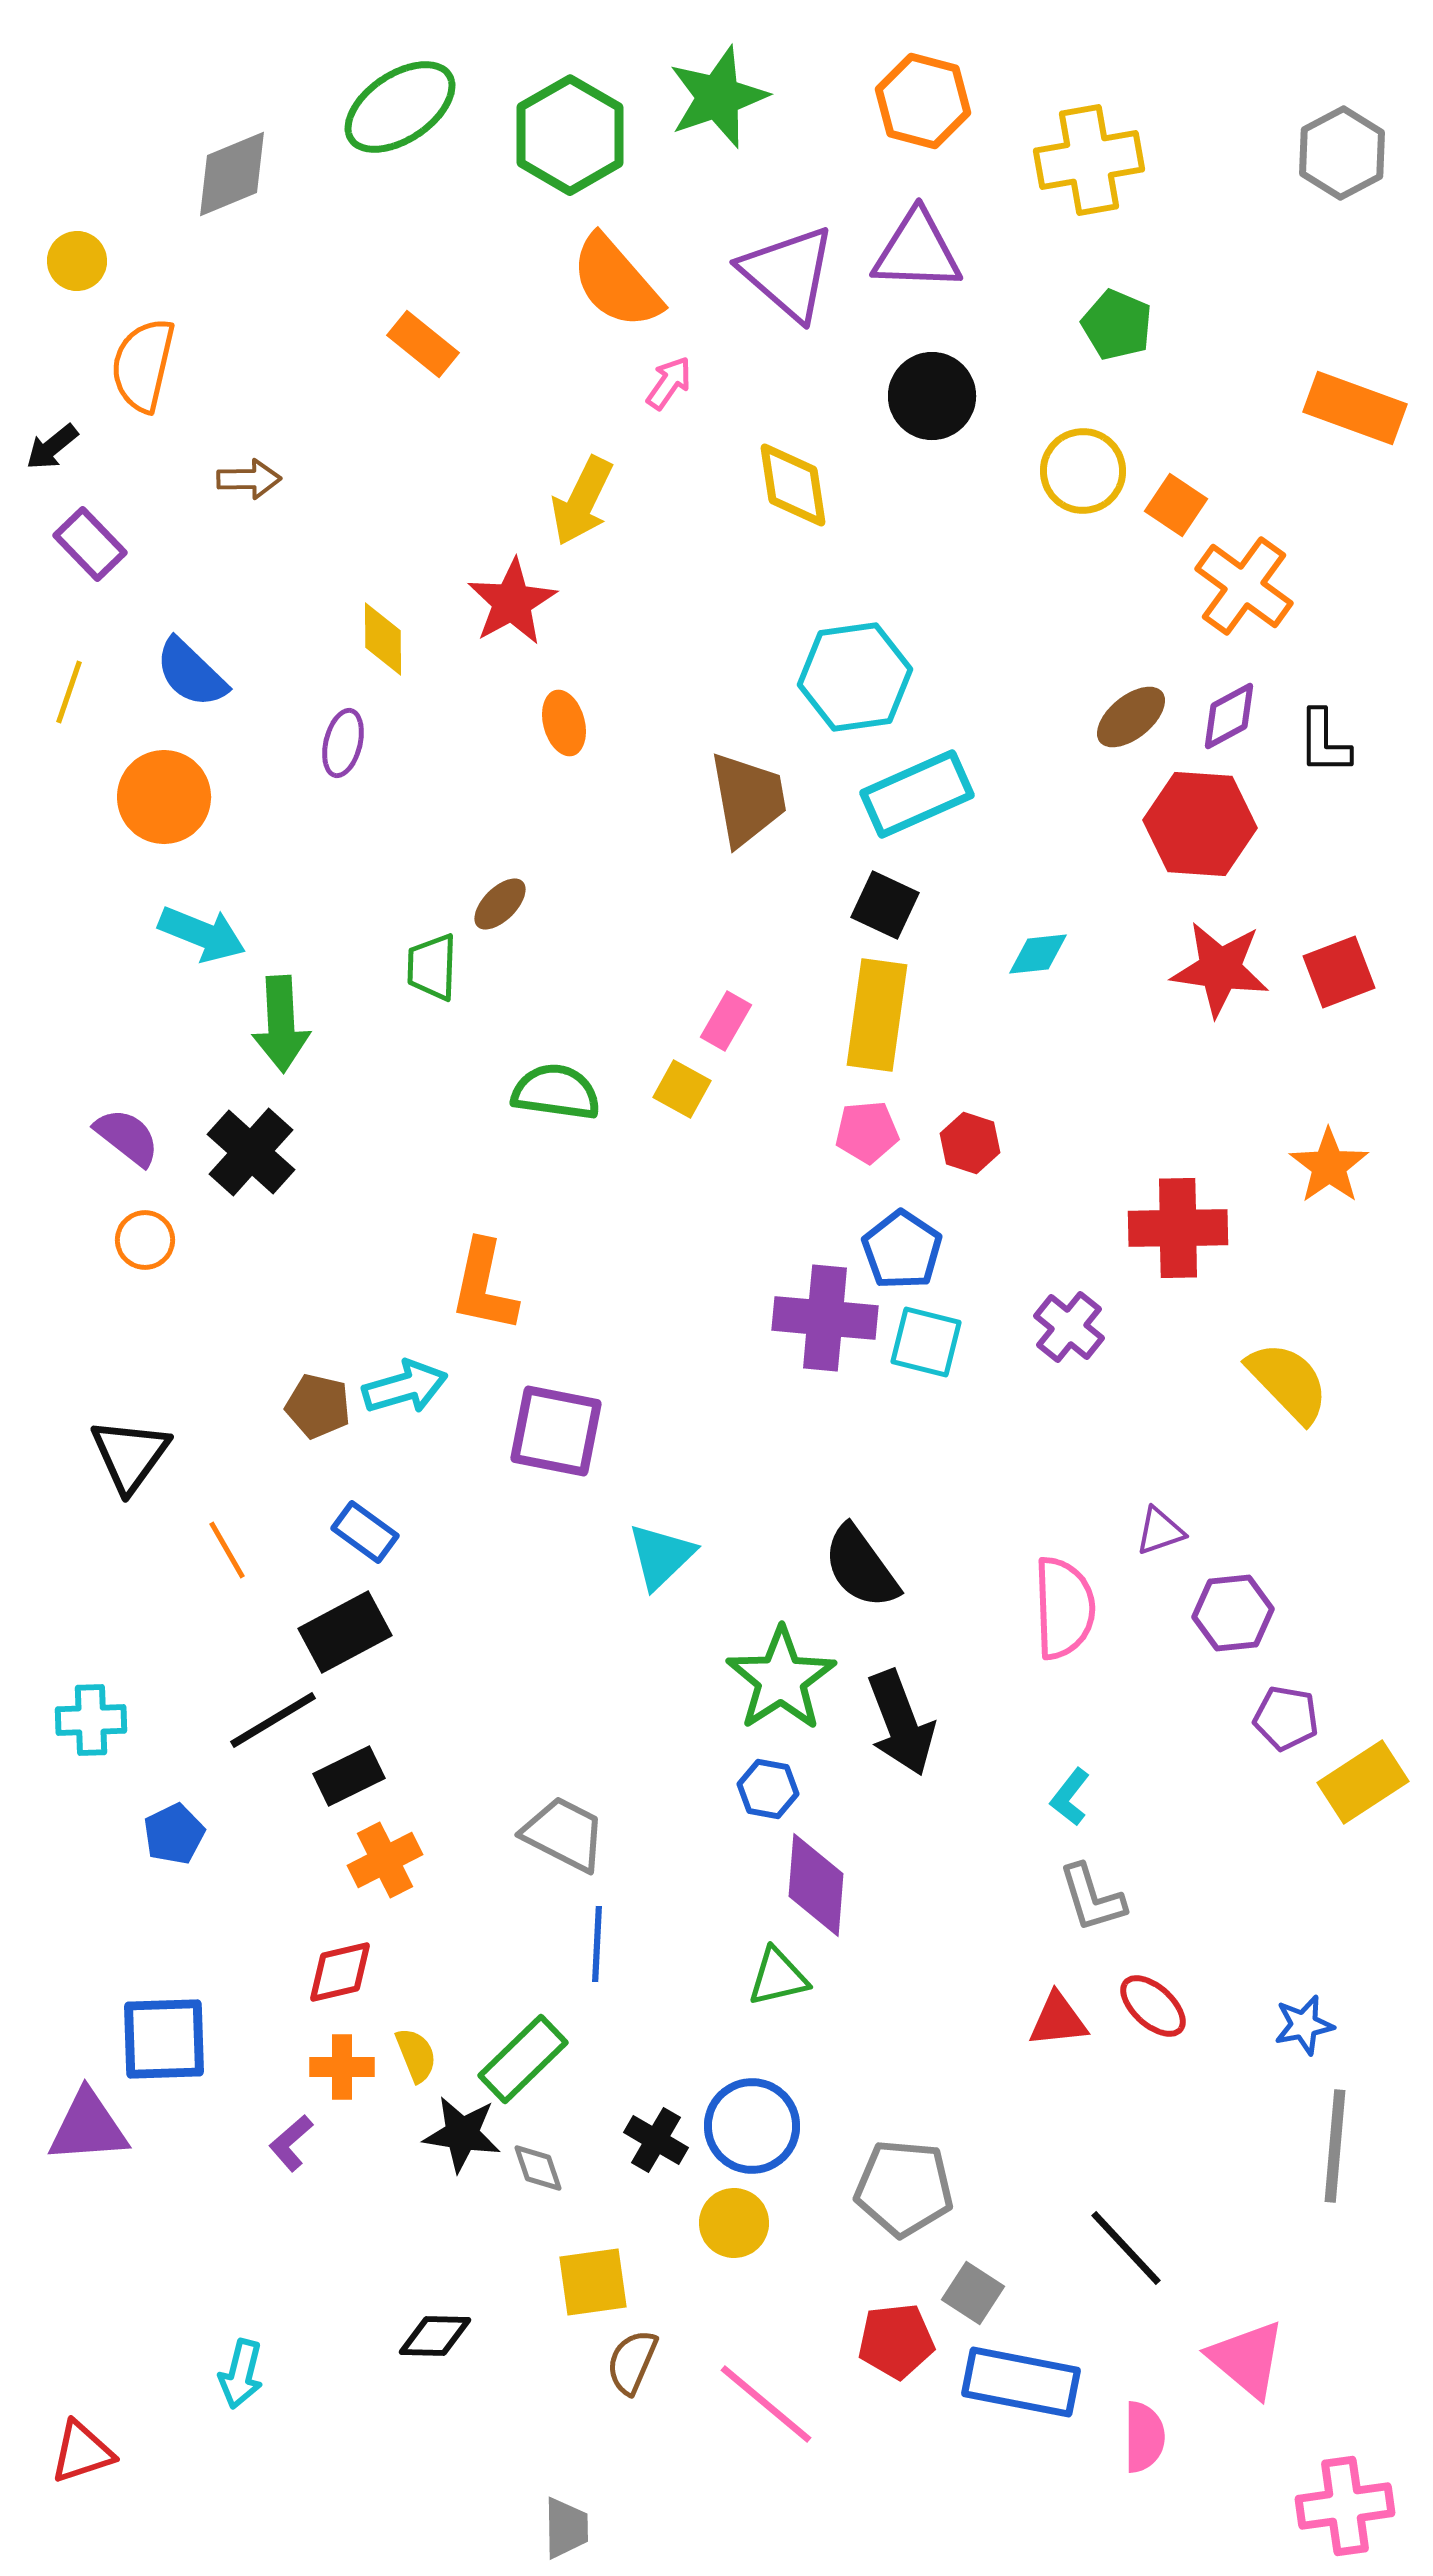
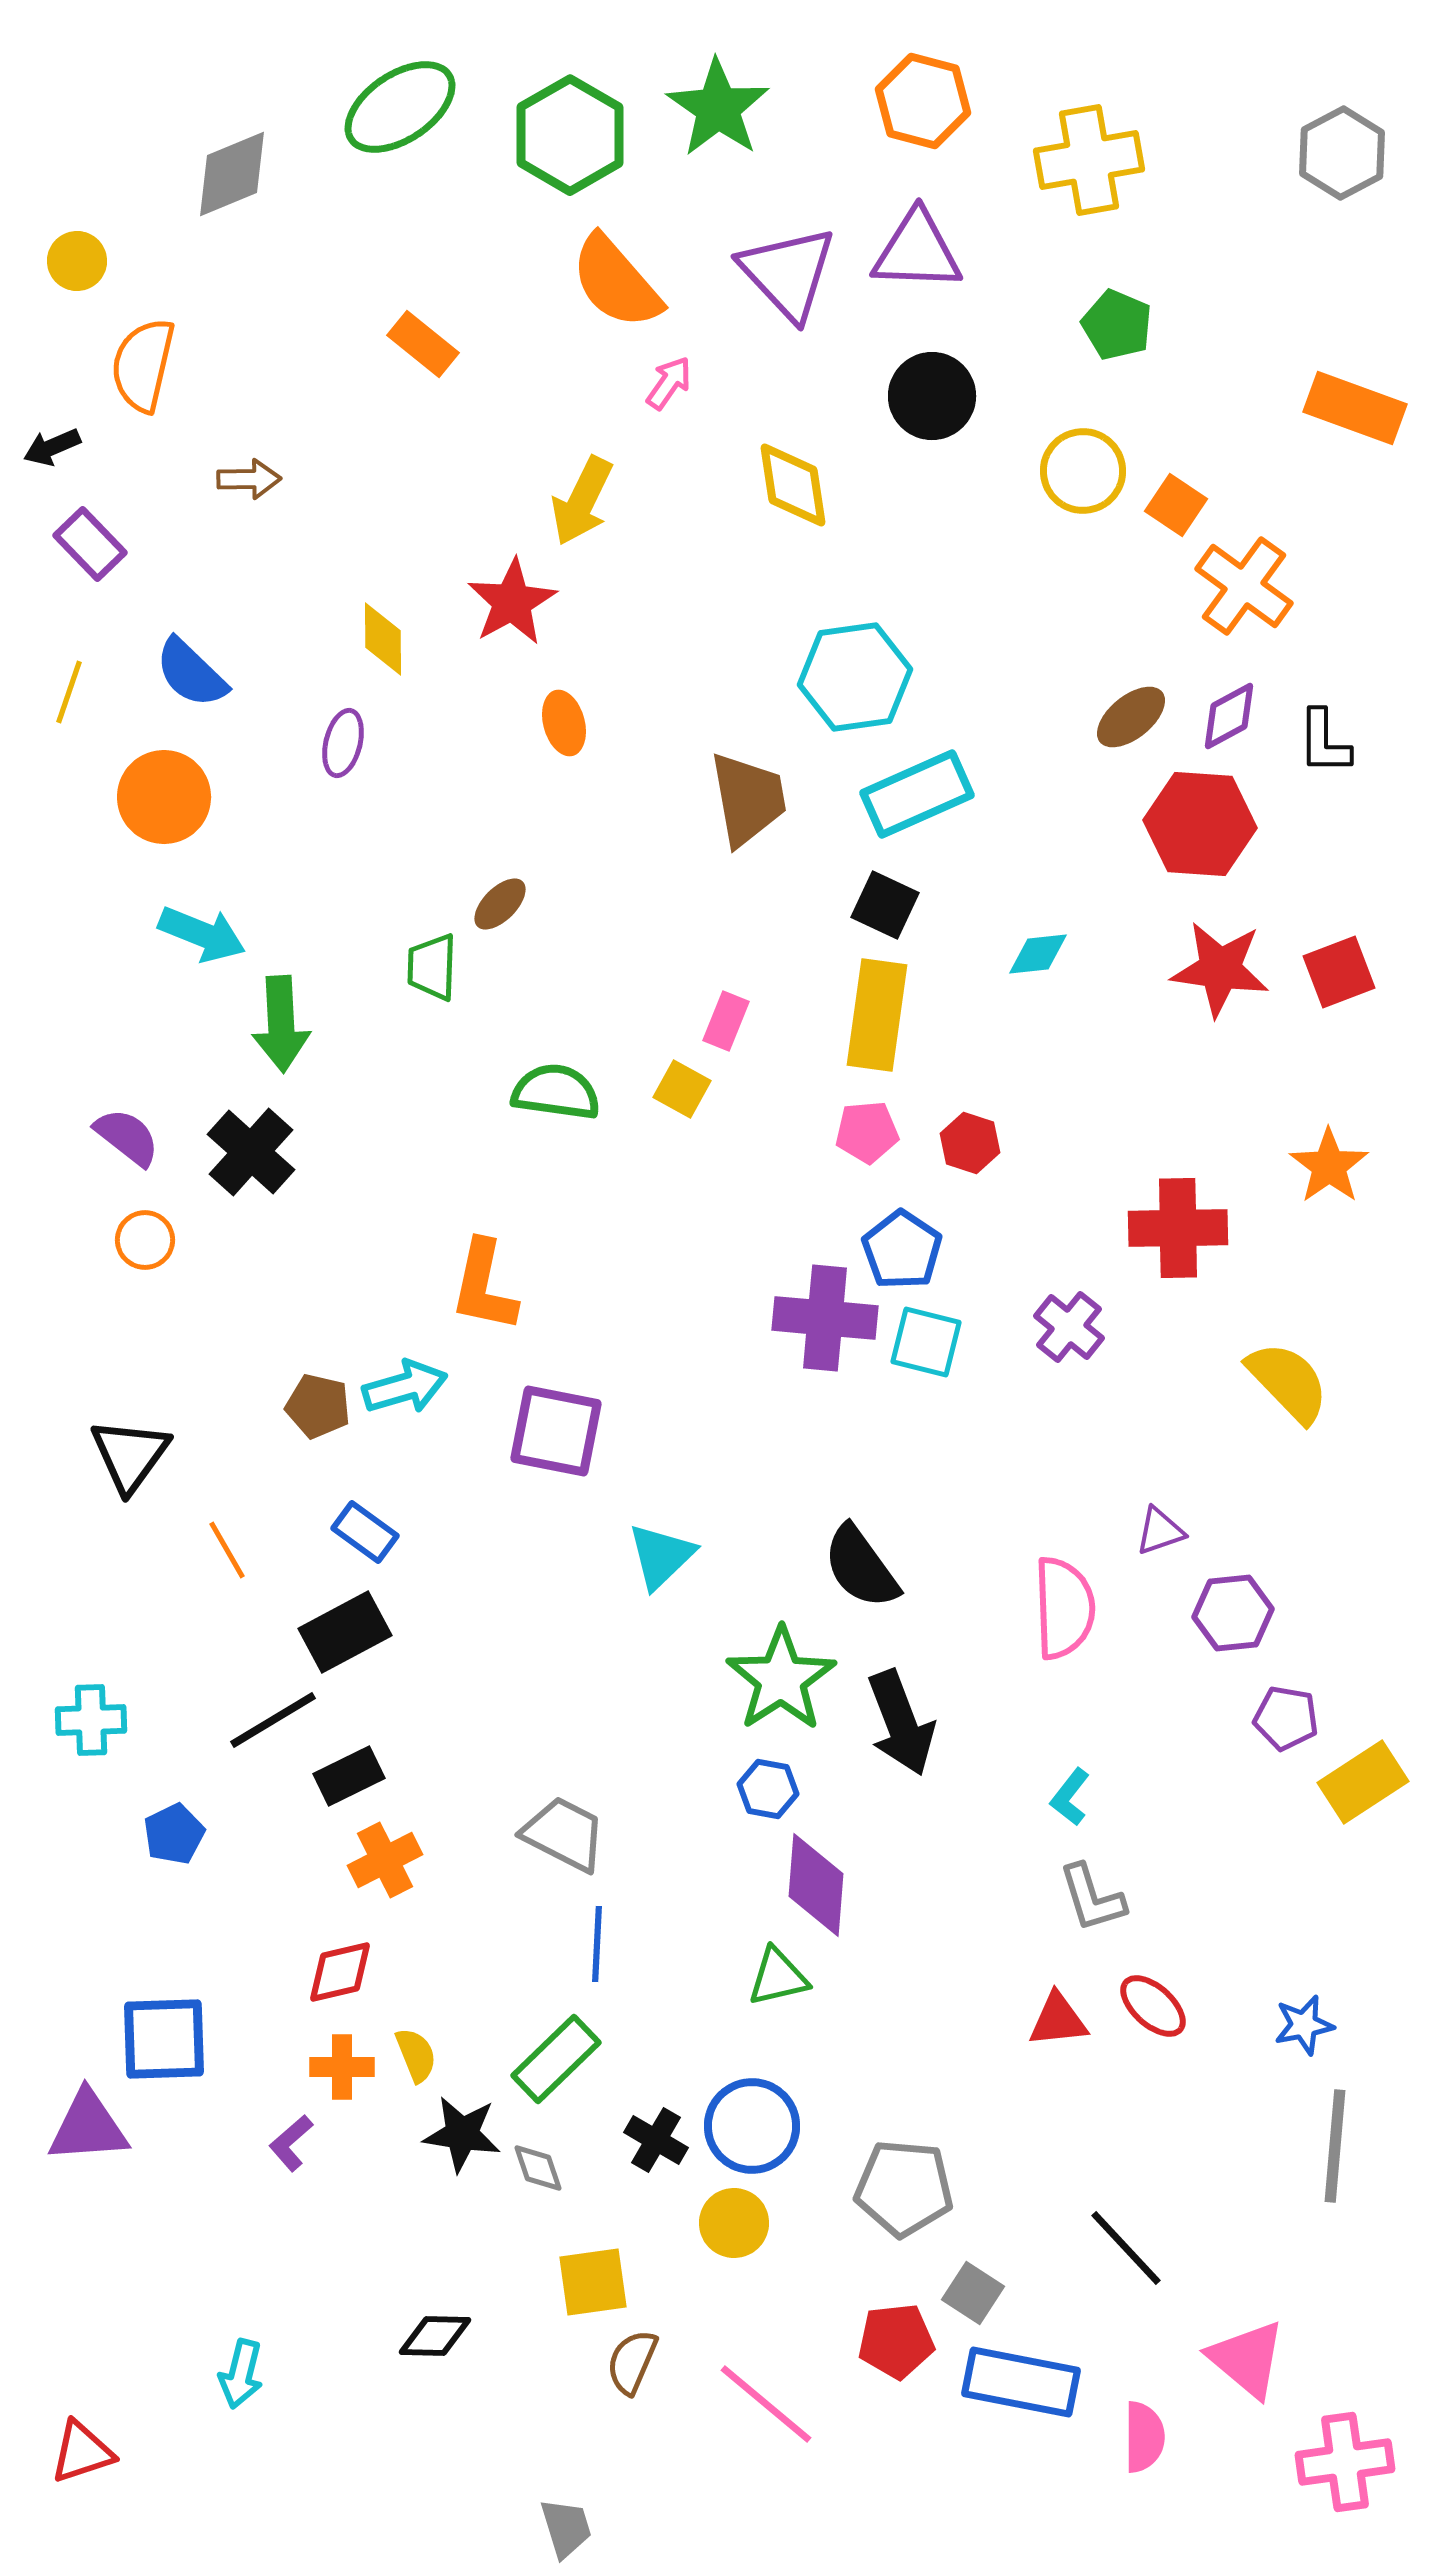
green star at (718, 97): moved 11 px down; rotated 18 degrees counterclockwise
purple triangle at (788, 273): rotated 6 degrees clockwise
black arrow at (52, 447): rotated 16 degrees clockwise
pink rectangle at (726, 1021): rotated 8 degrees counterclockwise
green rectangle at (523, 2059): moved 33 px right
pink cross at (1345, 2506): moved 44 px up
gray trapezoid at (566, 2528): rotated 16 degrees counterclockwise
